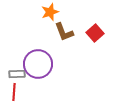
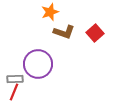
brown L-shape: rotated 50 degrees counterclockwise
gray rectangle: moved 2 px left, 5 px down
red line: rotated 18 degrees clockwise
